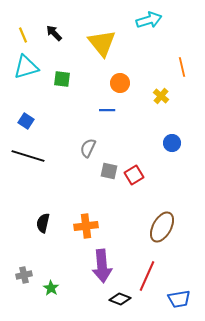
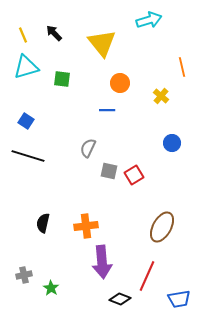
purple arrow: moved 4 px up
